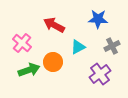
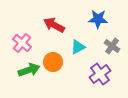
gray cross: rotated 28 degrees counterclockwise
